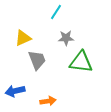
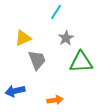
gray star: rotated 28 degrees counterclockwise
green triangle: rotated 10 degrees counterclockwise
orange arrow: moved 7 px right, 1 px up
